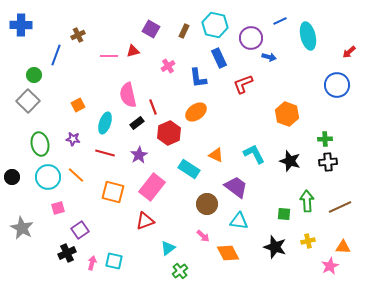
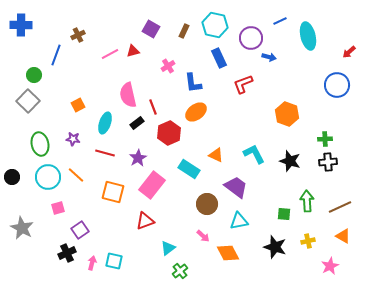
pink line at (109, 56): moved 1 px right, 2 px up; rotated 30 degrees counterclockwise
blue L-shape at (198, 78): moved 5 px left, 5 px down
purple star at (139, 155): moved 1 px left, 3 px down
pink rectangle at (152, 187): moved 2 px up
cyan triangle at (239, 221): rotated 18 degrees counterclockwise
orange triangle at (343, 247): moved 11 px up; rotated 28 degrees clockwise
